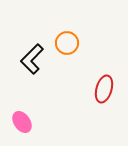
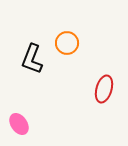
black L-shape: rotated 24 degrees counterclockwise
pink ellipse: moved 3 px left, 2 px down
